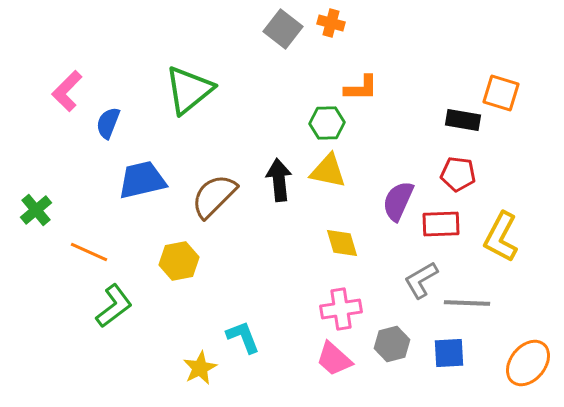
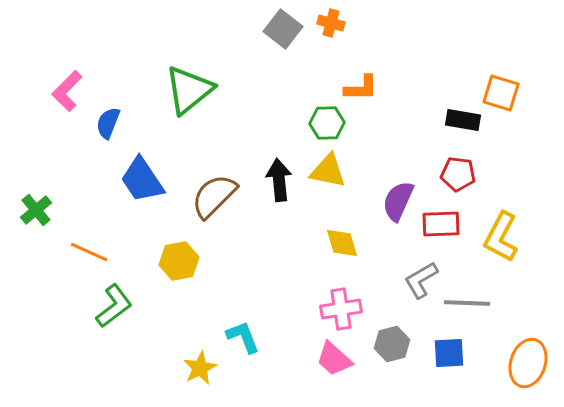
blue trapezoid: rotated 111 degrees counterclockwise
orange ellipse: rotated 21 degrees counterclockwise
